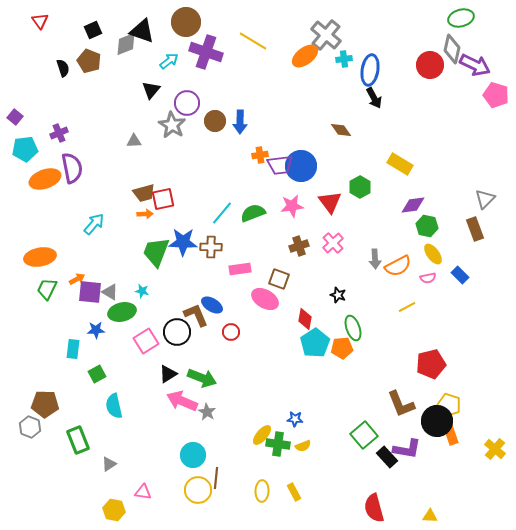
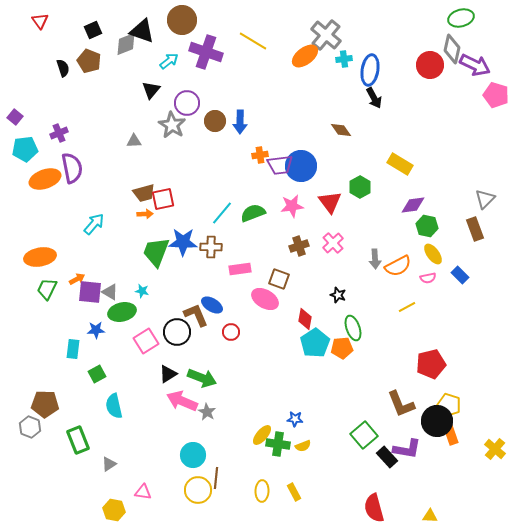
brown circle at (186, 22): moved 4 px left, 2 px up
